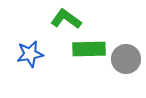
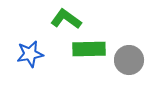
gray circle: moved 3 px right, 1 px down
